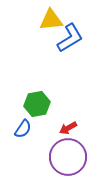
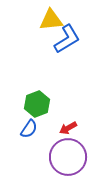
blue L-shape: moved 3 px left, 1 px down
green hexagon: rotated 10 degrees counterclockwise
blue semicircle: moved 6 px right
